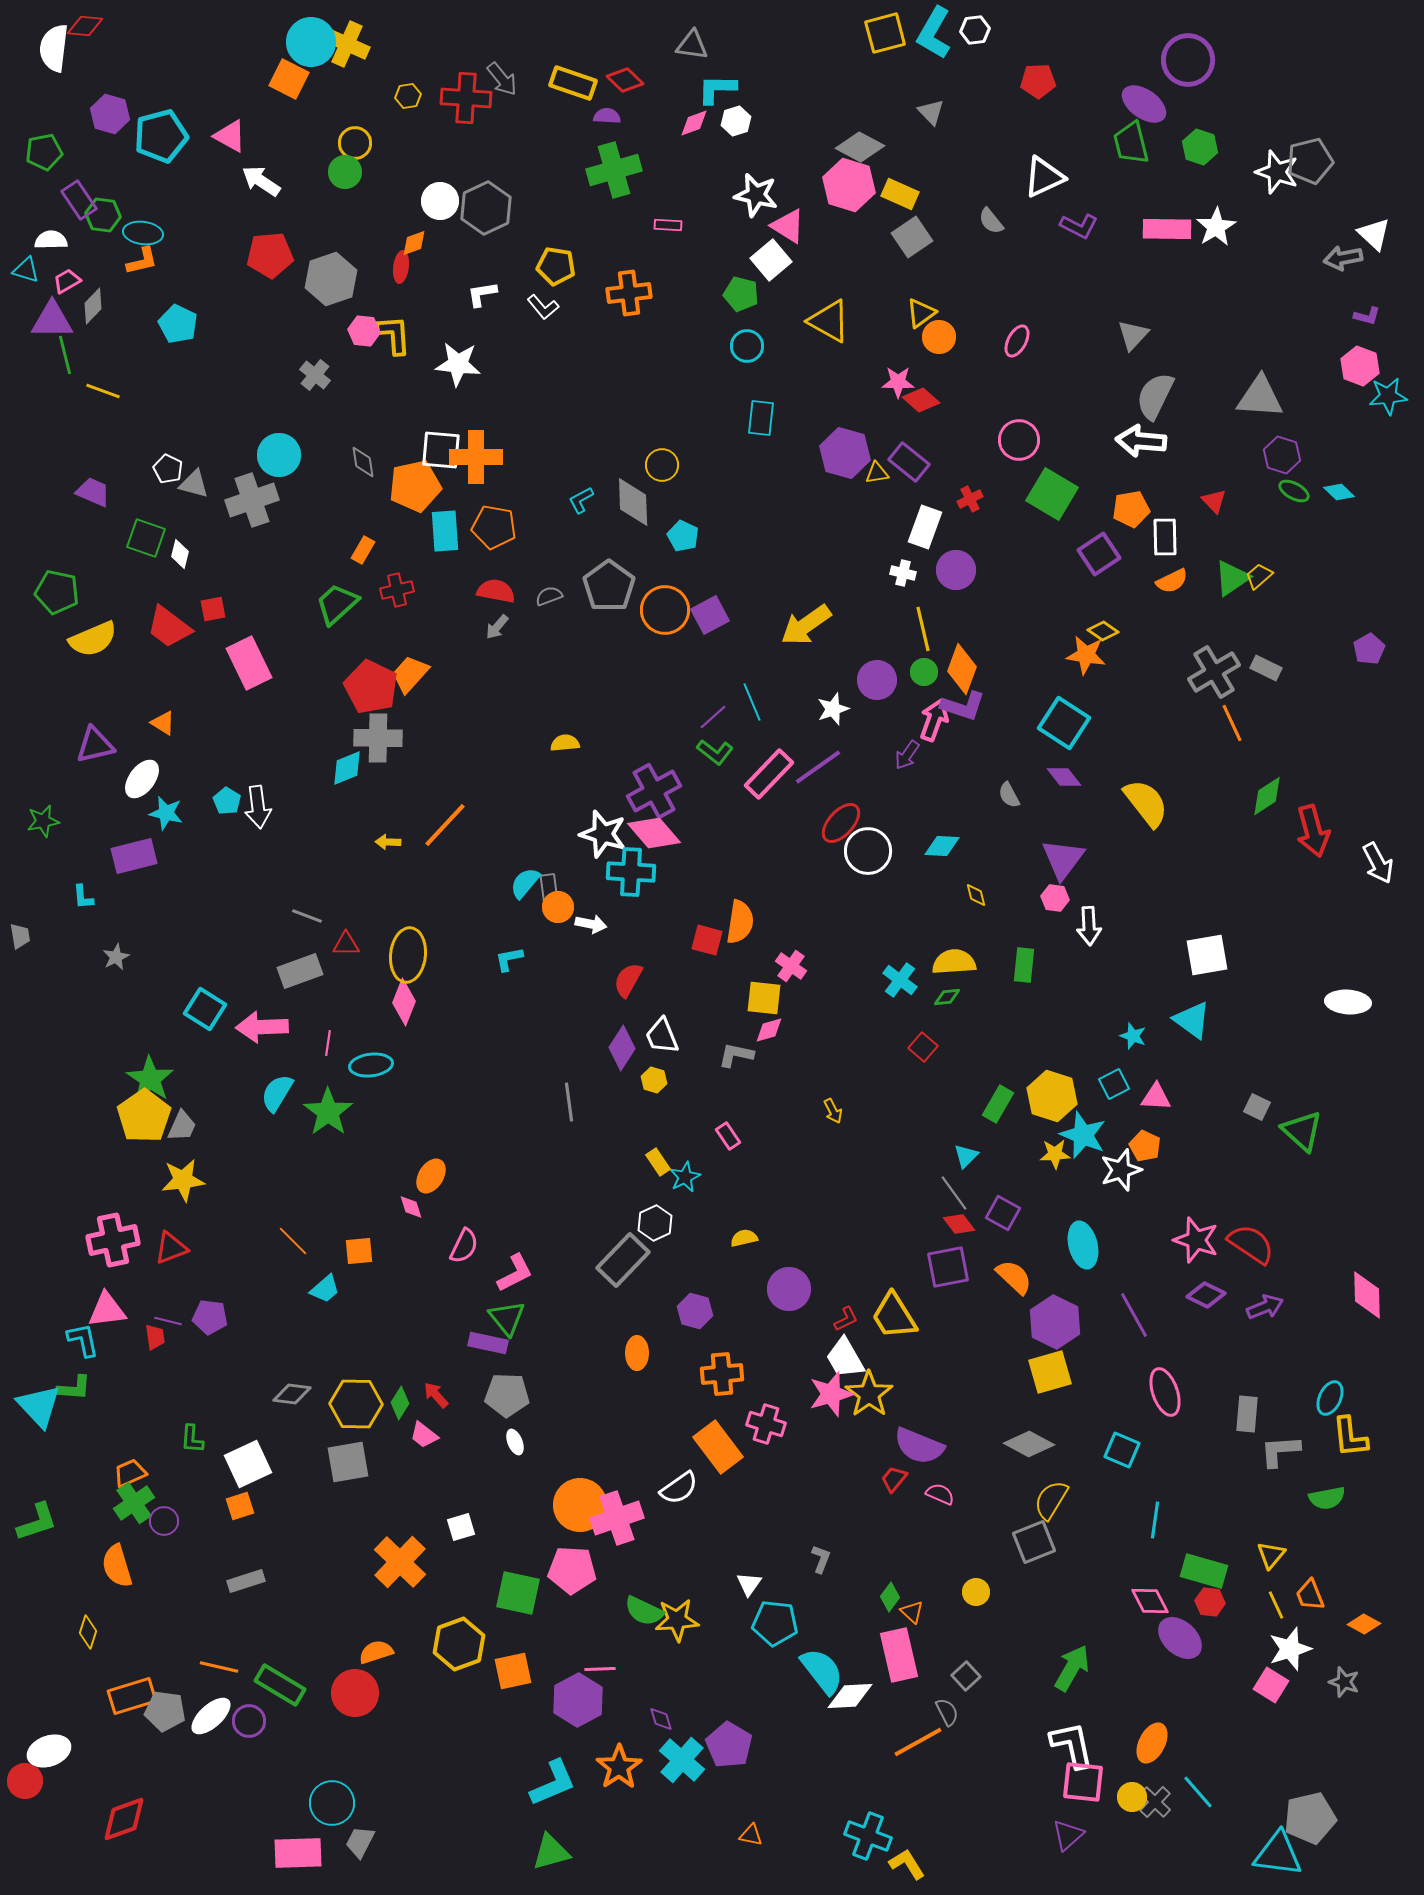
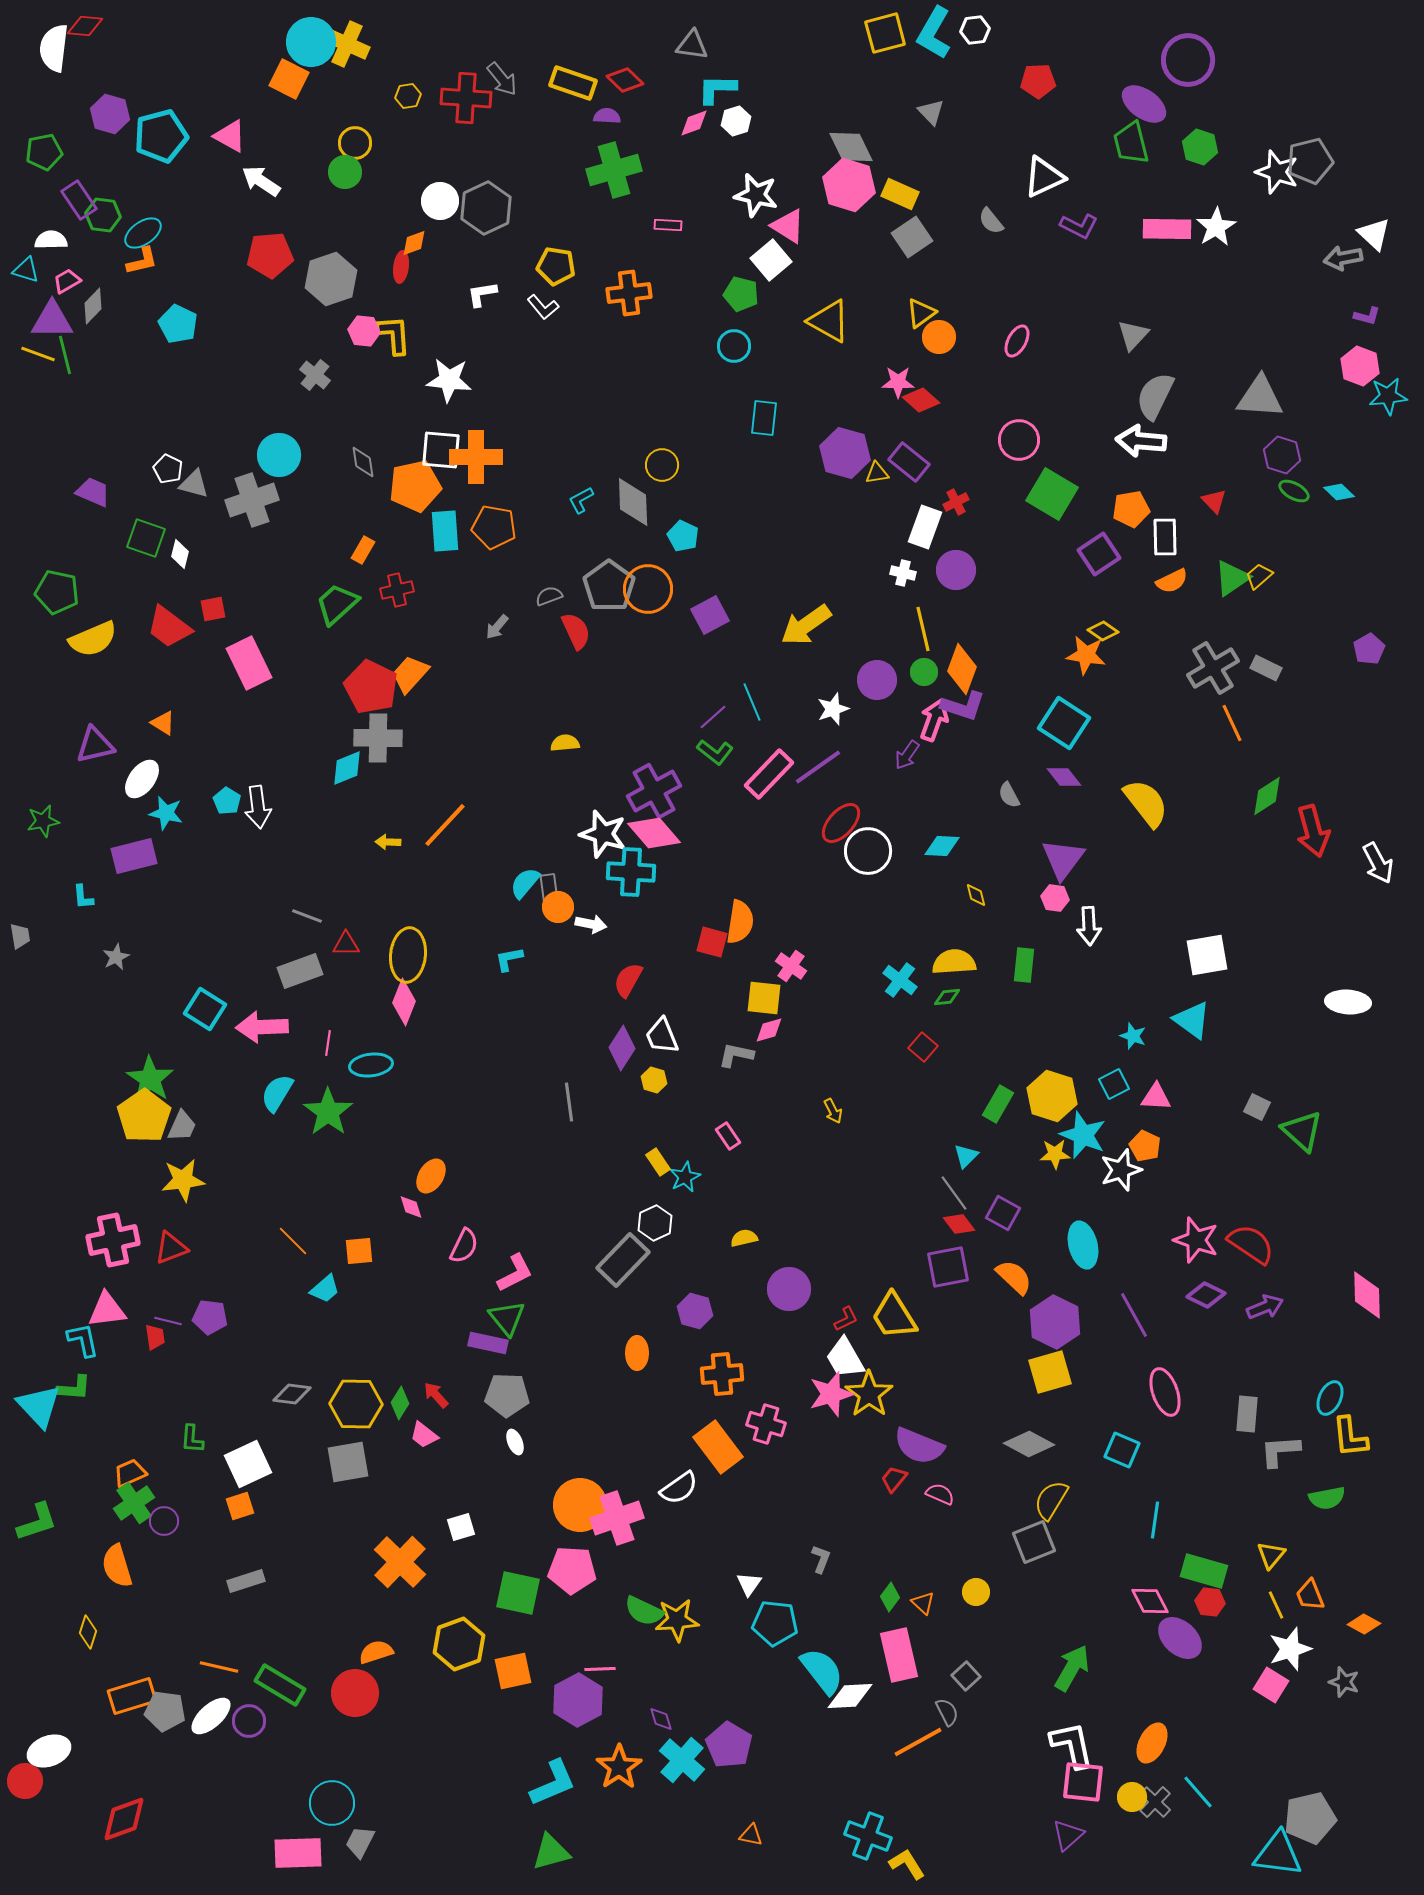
gray diamond at (860, 147): moved 9 px left; rotated 36 degrees clockwise
cyan ellipse at (143, 233): rotated 42 degrees counterclockwise
cyan circle at (747, 346): moved 13 px left
white star at (458, 364): moved 9 px left, 16 px down
yellow line at (103, 391): moved 65 px left, 37 px up
cyan rectangle at (761, 418): moved 3 px right
red cross at (970, 499): moved 14 px left, 3 px down
red semicircle at (496, 591): moved 80 px right, 40 px down; rotated 54 degrees clockwise
orange circle at (665, 610): moved 17 px left, 21 px up
gray cross at (1214, 672): moved 1 px left, 4 px up
red square at (707, 940): moved 5 px right, 2 px down
orange triangle at (912, 1612): moved 11 px right, 9 px up
